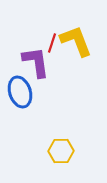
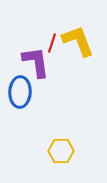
yellow L-shape: moved 2 px right
blue ellipse: rotated 20 degrees clockwise
